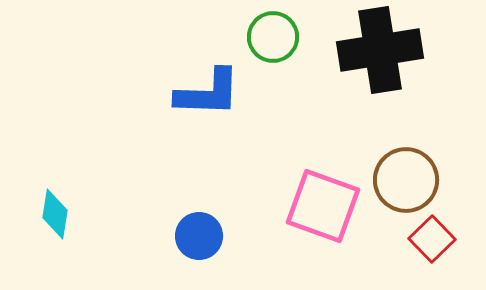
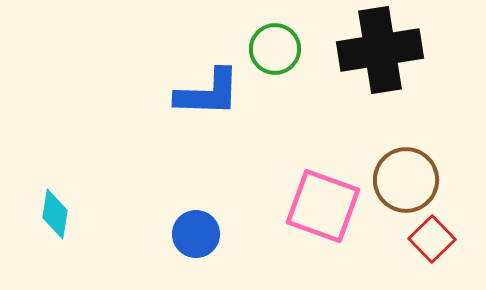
green circle: moved 2 px right, 12 px down
blue circle: moved 3 px left, 2 px up
